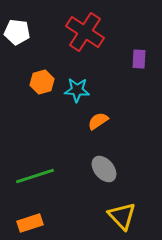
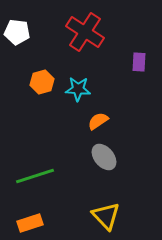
purple rectangle: moved 3 px down
cyan star: moved 1 px right, 1 px up
gray ellipse: moved 12 px up
yellow triangle: moved 16 px left
